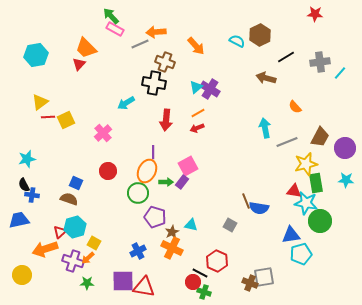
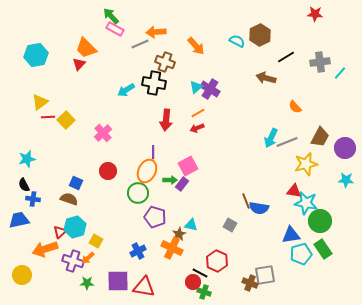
cyan arrow at (126, 103): moved 13 px up
yellow square at (66, 120): rotated 18 degrees counterclockwise
cyan arrow at (265, 128): moved 6 px right, 10 px down; rotated 144 degrees counterclockwise
green arrow at (166, 182): moved 4 px right, 2 px up
purple rectangle at (182, 182): moved 2 px down
green rectangle at (316, 183): moved 7 px right, 66 px down; rotated 24 degrees counterclockwise
blue cross at (32, 195): moved 1 px right, 4 px down
brown star at (172, 232): moved 7 px right, 2 px down
yellow square at (94, 243): moved 2 px right, 2 px up
gray square at (264, 277): moved 1 px right, 2 px up
purple square at (123, 281): moved 5 px left
